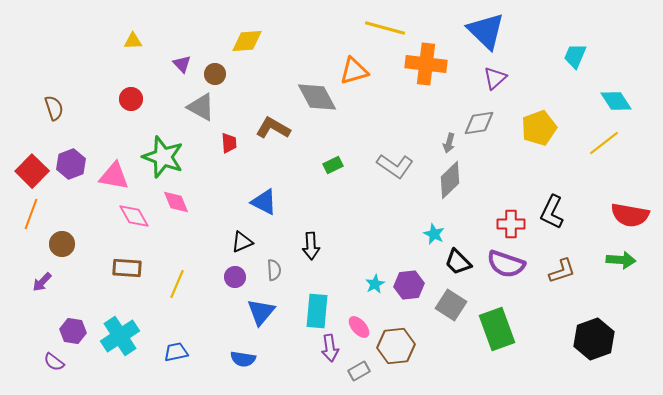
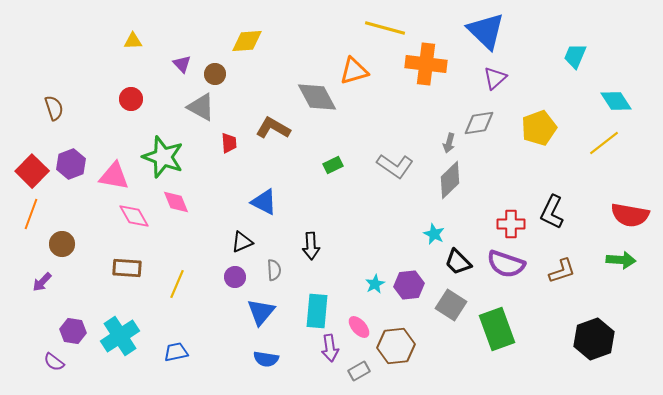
blue semicircle at (243, 359): moved 23 px right
